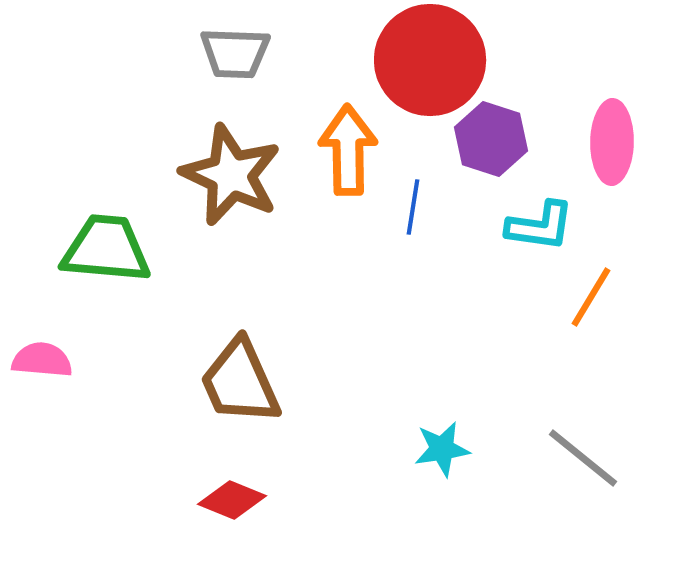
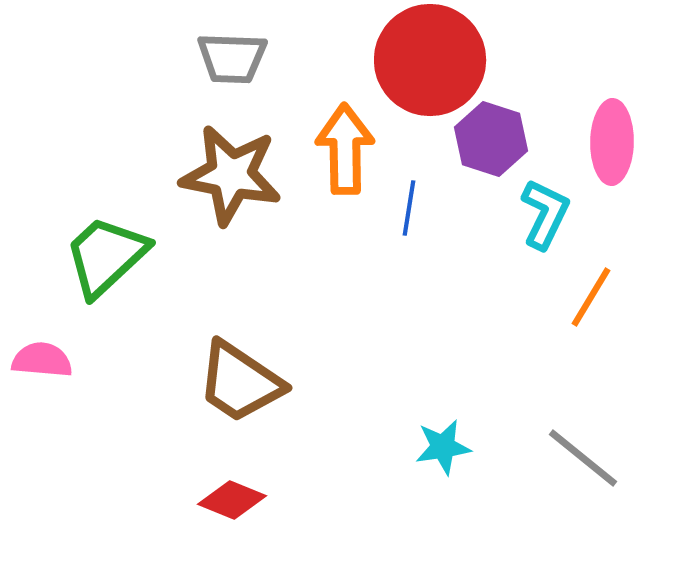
gray trapezoid: moved 3 px left, 5 px down
orange arrow: moved 3 px left, 1 px up
brown star: rotated 14 degrees counterclockwise
blue line: moved 4 px left, 1 px down
cyan L-shape: moved 5 px right, 12 px up; rotated 72 degrees counterclockwise
green trapezoid: moved 7 px down; rotated 48 degrees counterclockwise
brown trapezoid: rotated 32 degrees counterclockwise
cyan star: moved 1 px right, 2 px up
